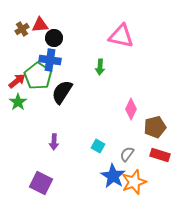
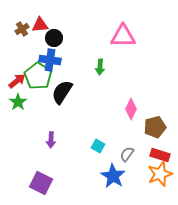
pink triangle: moved 2 px right; rotated 12 degrees counterclockwise
purple arrow: moved 3 px left, 2 px up
orange star: moved 26 px right, 8 px up
